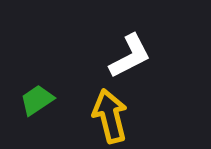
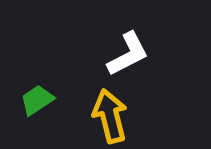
white L-shape: moved 2 px left, 2 px up
